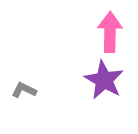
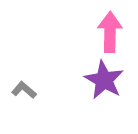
gray L-shape: rotated 15 degrees clockwise
